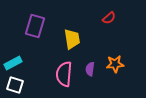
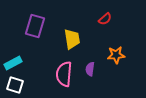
red semicircle: moved 4 px left, 1 px down
orange star: moved 1 px right, 9 px up
